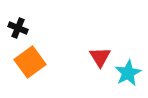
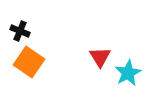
black cross: moved 2 px right, 3 px down
orange square: moved 1 px left; rotated 20 degrees counterclockwise
